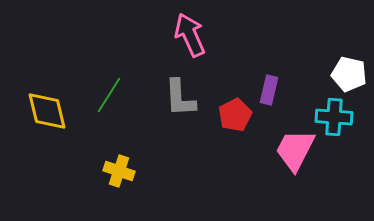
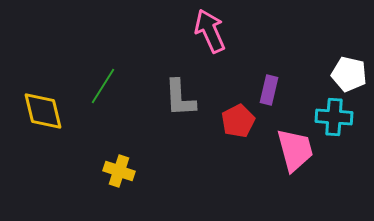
pink arrow: moved 20 px right, 4 px up
green line: moved 6 px left, 9 px up
yellow diamond: moved 4 px left
red pentagon: moved 3 px right, 6 px down
pink trapezoid: rotated 138 degrees clockwise
